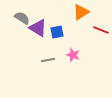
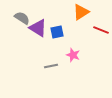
gray line: moved 3 px right, 6 px down
